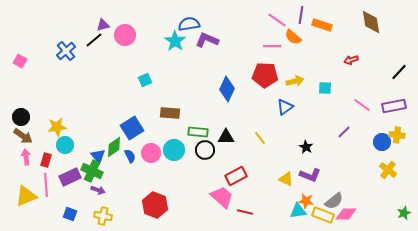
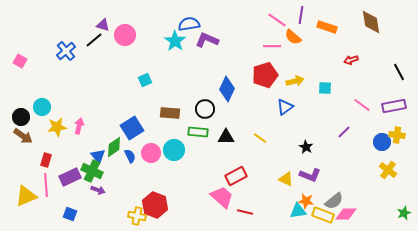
purple triangle at (103, 25): rotated 32 degrees clockwise
orange rectangle at (322, 25): moved 5 px right, 2 px down
black line at (399, 72): rotated 72 degrees counterclockwise
red pentagon at (265, 75): rotated 20 degrees counterclockwise
yellow line at (260, 138): rotated 16 degrees counterclockwise
cyan circle at (65, 145): moved 23 px left, 38 px up
black circle at (205, 150): moved 41 px up
pink arrow at (26, 157): moved 53 px right, 31 px up; rotated 21 degrees clockwise
yellow cross at (103, 216): moved 34 px right
